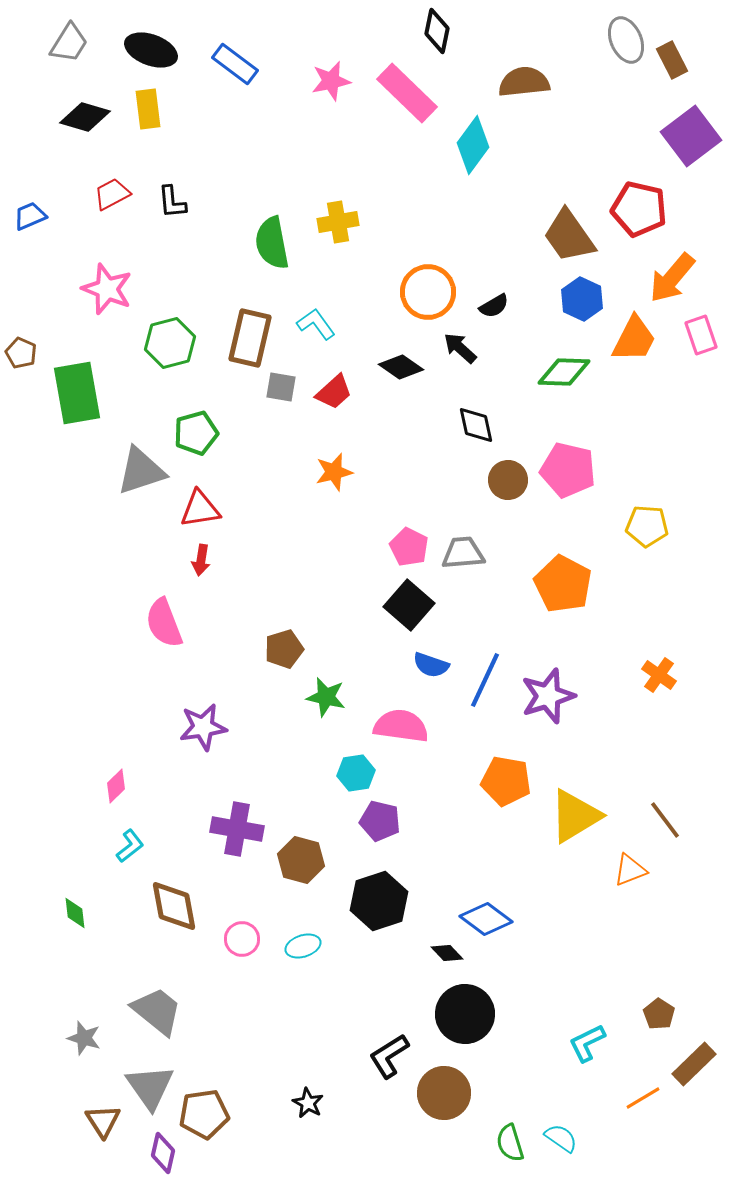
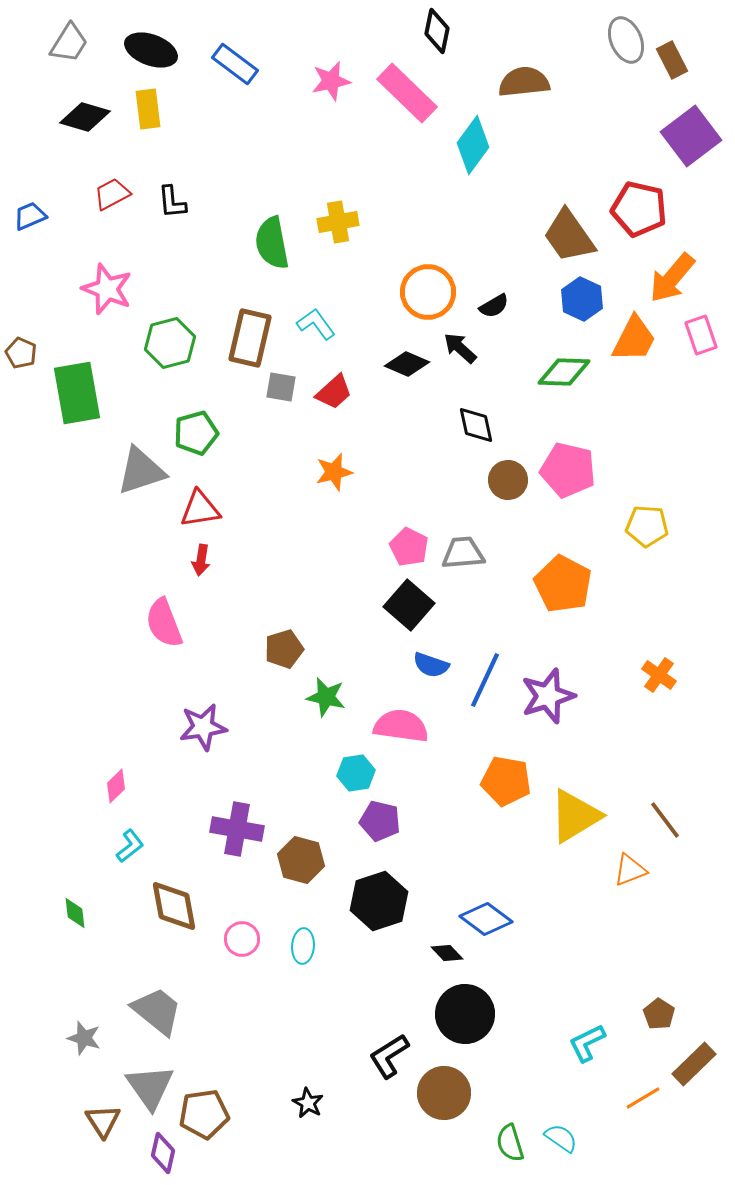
black diamond at (401, 367): moved 6 px right, 3 px up; rotated 12 degrees counterclockwise
cyan ellipse at (303, 946): rotated 68 degrees counterclockwise
